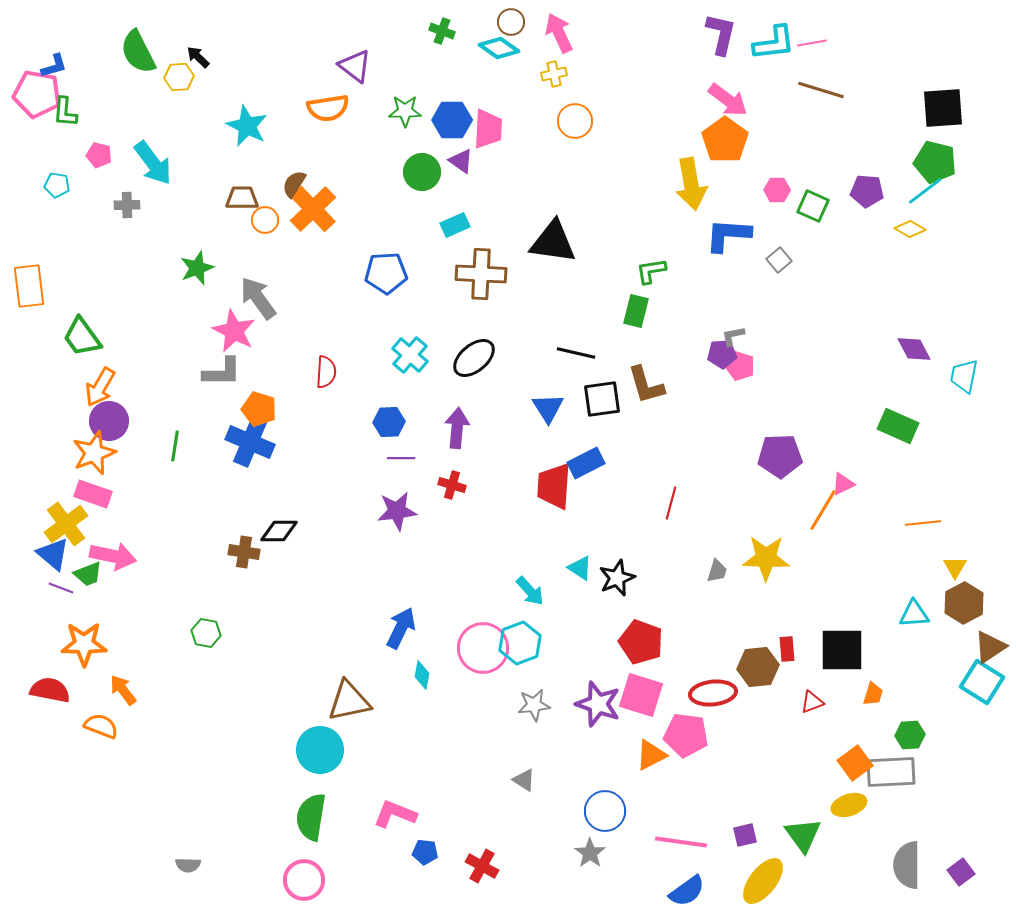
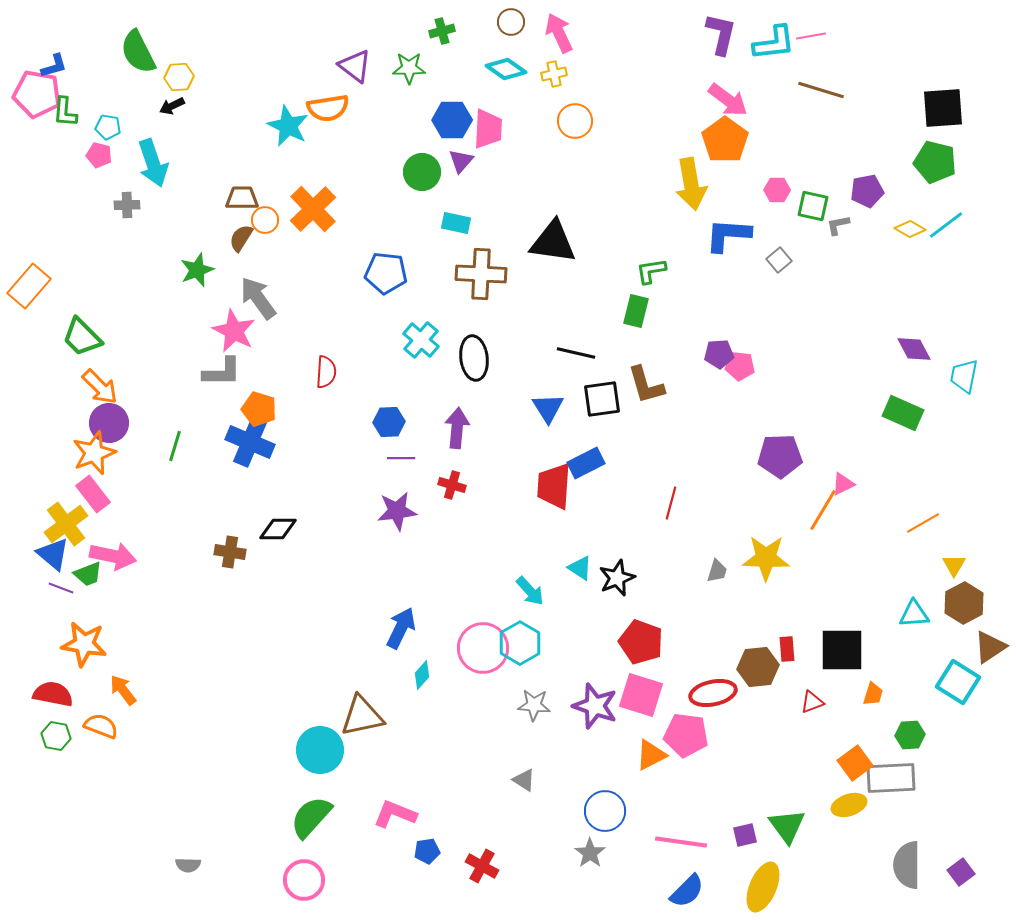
green cross at (442, 31): rotated 35 degrees counterclockwise
pink line at (812, 43): moved 1 px left, 7 px up
cyan diamond at (499, 48): moved 7 px right, 21 px down
black arrow at (198, 57): moved 26 px left, 49 px down; rotated 70 degrees counterclockwise
green star at (405, 111): moved 4 px right, 43 px up
cyan star at (247, 126): moved 41 px right
purple triangle at (461, 161): rotated 36 degrees clockwise
cyan arrow at (153, 163): rotated 18 degrees clockwise
brown semicircle at (294, 184): moved 53 px left, 54 px down
cyan pentagon at (57, 185): moved 51 px right, 58 px up
purple pentagon at (867, 191): rotated 16 degrees counterclockwise
cyan line at (925, 191): moved 21 px right, 34 px down
green square at (813, 206): rotated 12 degrees counterclockwise
cyan rectangle at (455, 225): moved 1 px right, 2 px up; rotated 36 degrees clockwise
green star at (197, 268): moved 2 px down
blue pentagon at (386, 273): rotated 9 degrees clockwise
orange rectangle at (29, 286): rotated 48 degrees clockwise
gray L-shape at (733, 336): moved 105 px right, 111 px up
green trapezoid at (82, 337): rotated 9 degrees counterclockwise
purple pentagon at (722, 354): moved 3 px left
cyan cross at (410, 355): moved 11 px right, 15 px up
black ellipse at (474, 358): rotated 57 degrees counterclockwise
pink pentagon at (740, 366): rotated 12 degrees counterclockwise
orange arrow at (100, 387): rotated 75 degrees counterclockwise
purple circle at (109, 421): moved 2 px down
green rectangle at (898, 426): moved 5 px right, 13 px up
green line at (175, 446): rotated 8 degrees clockwise
pink rectangle at (93, 494): rotated 33 degrees clockwise
orange line at (923, 523): rotated 24 degrees counterclockwise
black diamond at (279, 531): moved 1 px left, 2 px up
brown cross at (244, 552): moved 14 px left
yellow triangle at (955, 567): moved 1 px left, 2 px up
green hexagon at (206, 633): moved 150 px left, 103 px down
cyan hexagon at (520, 643): rotated 9 degrees counterclockwise
orange star at (84, 644): rotated 9 degrees clockwise
cyan diamond at (422, 675): rotated 32 degrees clockwise
cyan square at (982, 682): moved 24 px left
red semicircle at (50, 690): moved 3 px right, 4 px down
red ellipse at (713, 693): rotated 6 degrees counterclockwise
brown triangle at (349, 701): moved 13 px right, 15 px down
purple star at (598, 704): moved 3 px left, 2 px down
gray star at (534, 705): rotated 12 degrees clockwise
gray rectangle at (891, 772): moved 6 px down
green semicircle at (311, 817): rotated 33 degrees clockwise
green triangle at (803, 835): moved 16 px left, 9 px up
blue pentagon at (425, 852): moved 2 px right, 1 px up; rotated 15 degrees counterclockwise
yellow ellipse at (763, 881): moved 6 px down; rotated 15 degrees counterclockwise
blue semicircle at (687, 891): rotated 9 degrees counterclockwise
